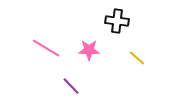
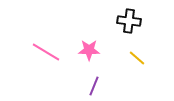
black cross: moved 12 px right
pink line: moved 4 px down
purple line: moved 23 px right; rotated 66 degrees clockwise
